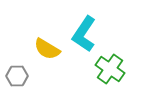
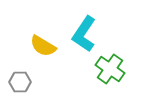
yellow semicircle: moved 4 px left, 3 px up
gray hexagon: moved 3 px right, 6 px down
